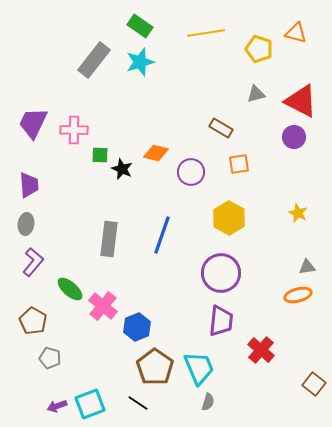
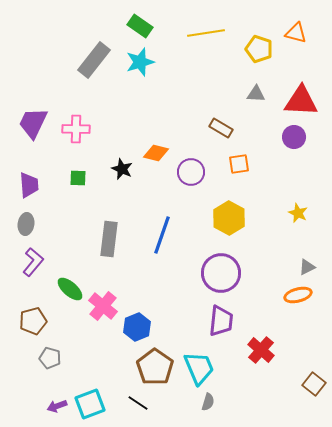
gray triangle at (256, 94): rotated 18 degrees clockwise
red triangle at (301, 101): rotated 24 degrees counterclockwise
pink cross at (74, 130): moved 2 px right, 1 px up
green square at (100, 155): moved 22 px left, 23 px down
gray triangle at (307, 267): rotated 18 degrees counterclockwise
brown pentagon at (33, 321): rotated 28 degrees clockwise
